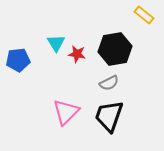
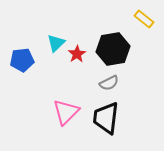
yellow rectangle: moved 4 px down
cyan triangle: rotated 18 degrees clockwise
black hexagon: moved 2 px left
red star: rotated 30 degrees clockwise
blue pentagon: moved 4 px right
black trapezoid: moved 3 px left, 2 px down; rotated 12 degrees counterclockwise
